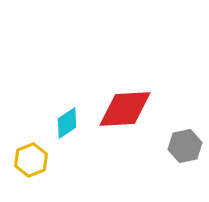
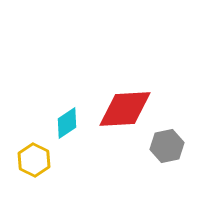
gray hexagon: moved 18 px left
yellow hexagon: moved 3 px right; rotated 12 degrees counterclockwise
